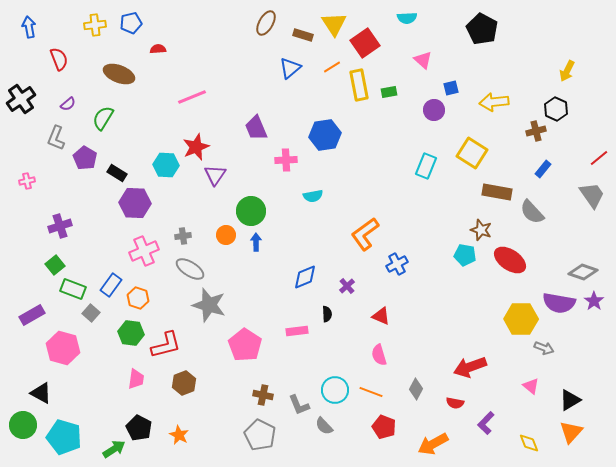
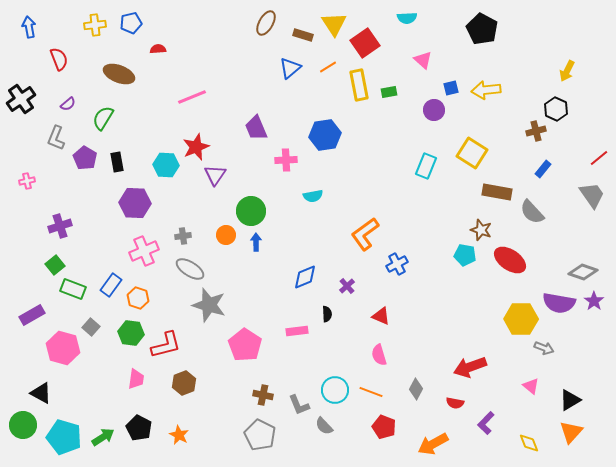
orange line at (332, 67): moved 4 px left
yellow arrow at (494, 102): moved 8 px left, 12 px up
black rectangle at (117, 173): moved 11 px up; rotated 48 degrees clockwise
gray square at (91, 313): moved 14 px down
green arrow at (114, 449): moved 11 px left, 12 px up
